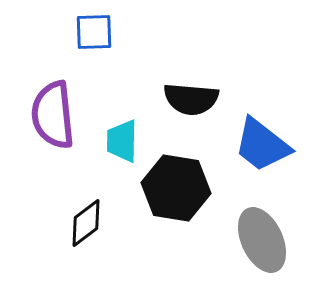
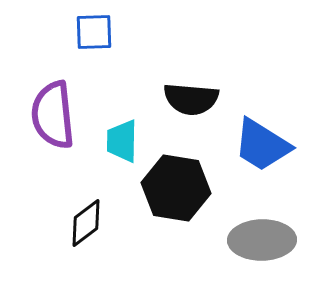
blue trapezoid: rotated 6 degrees counterclockwise
gray ellipse: rotated 66 degrees counterclockwise
